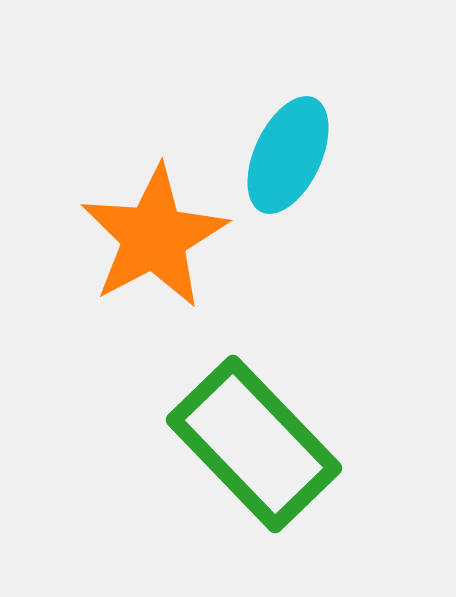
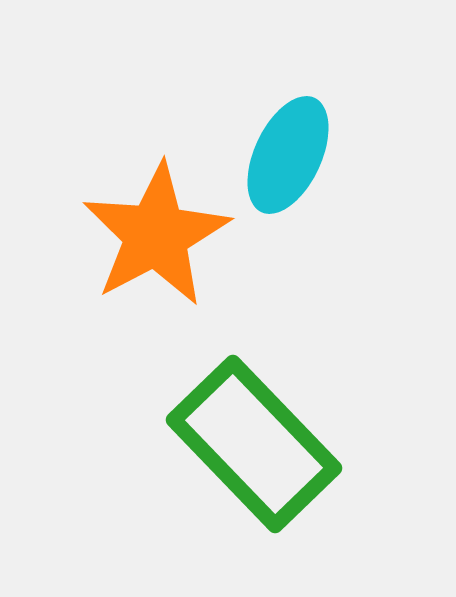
orange star: moved 2 px right, 2 px up
